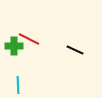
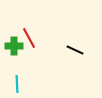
red line: moved 1 px up; rotated 35 degrees clockwise
cyan line: moved 1 px left, 1 px up
